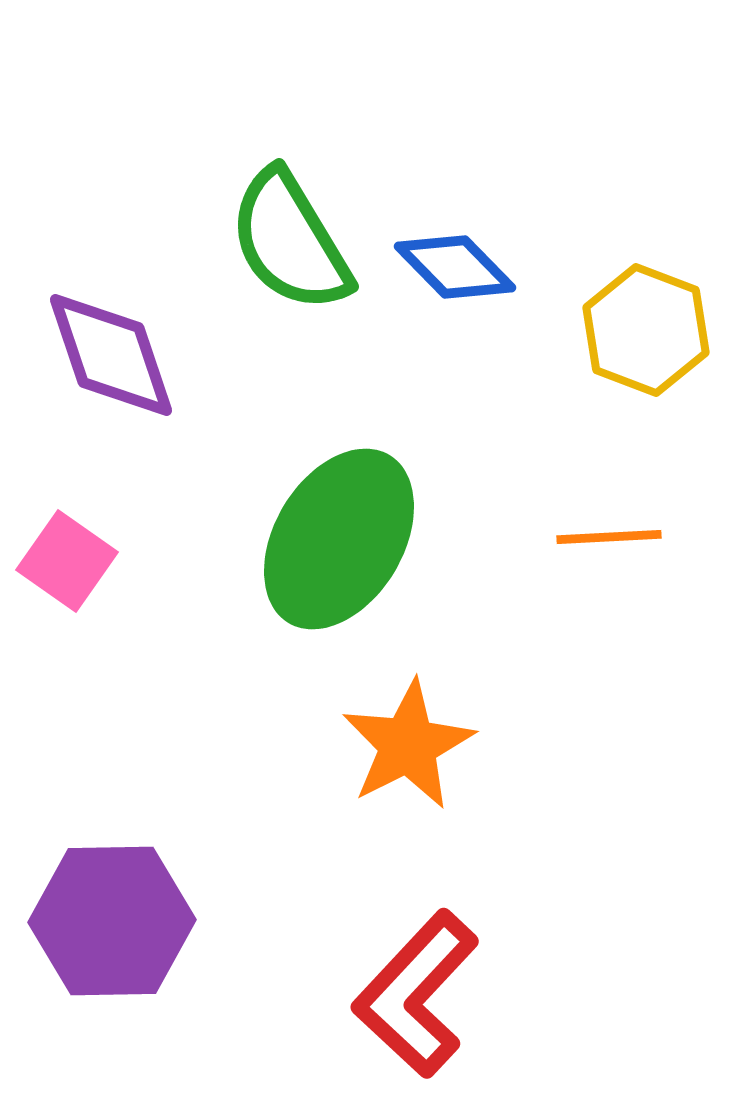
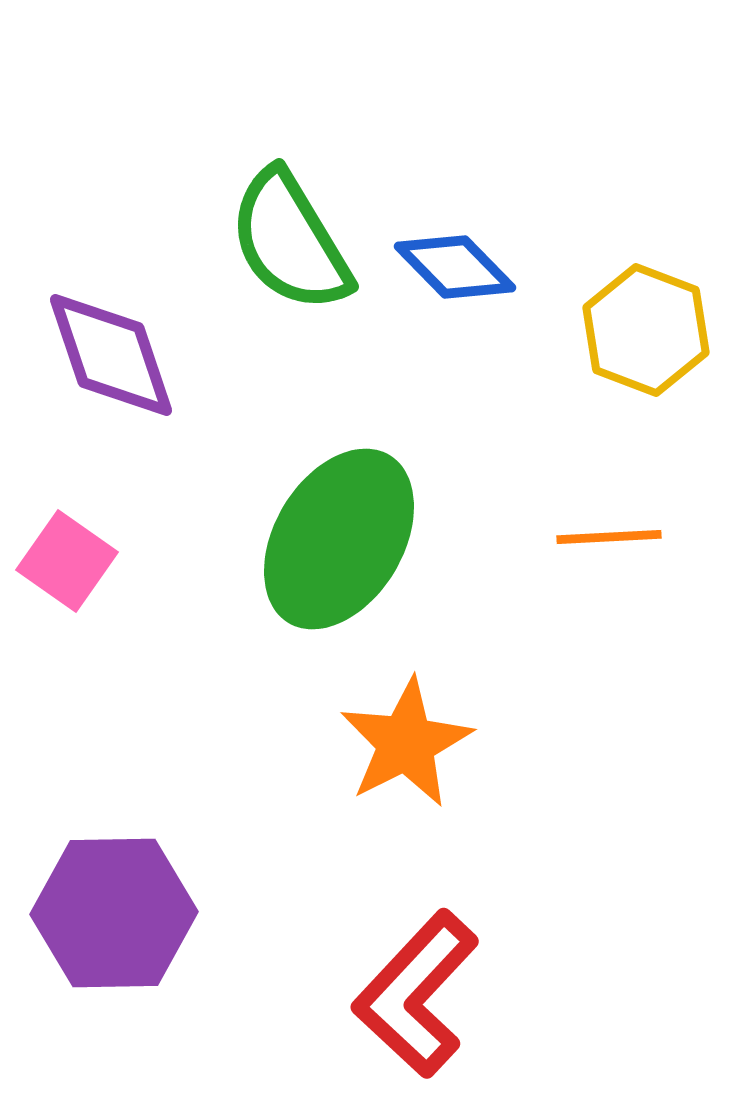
orange star: moved 2 px left, 2 px up
purple hexagon: moved 2 px right, 8 px up
